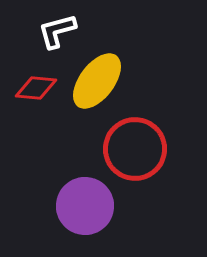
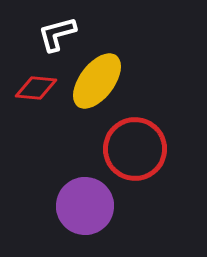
white L-shape: moved 3 px down
